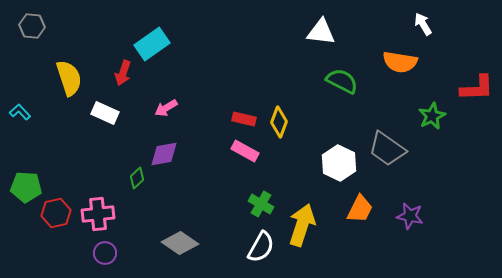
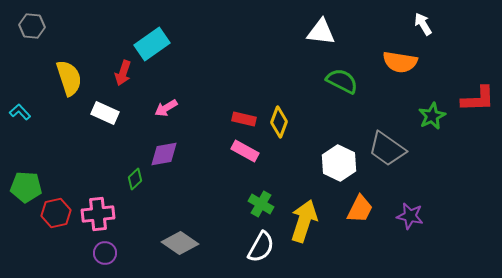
red L-shape: moved 1 px right, 11 px down
green diamond: moved 2 px left, 1 px down
yellow arrow: moved 2 px right, 4 px up
